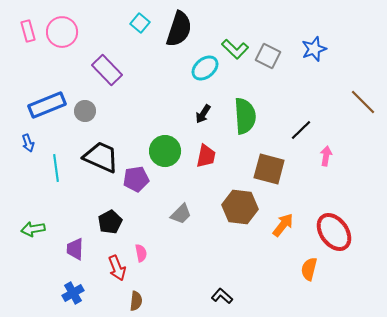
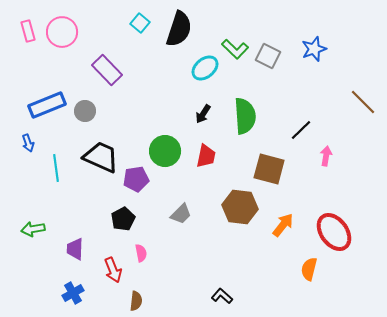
black pentagon: moved 13 px right, 3 px up
red arrow: moved 4 px left, 2 px down
